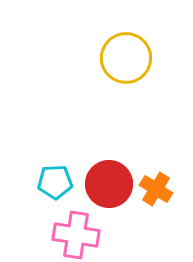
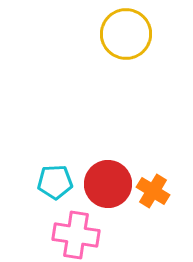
yellow circle: moved 24 px up
red circle: moved 1 px left
orange cross: moved 3 px left, 2 px down
